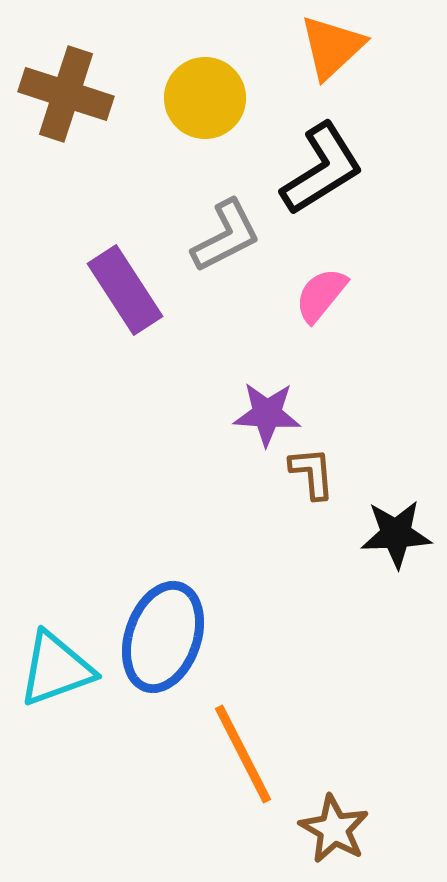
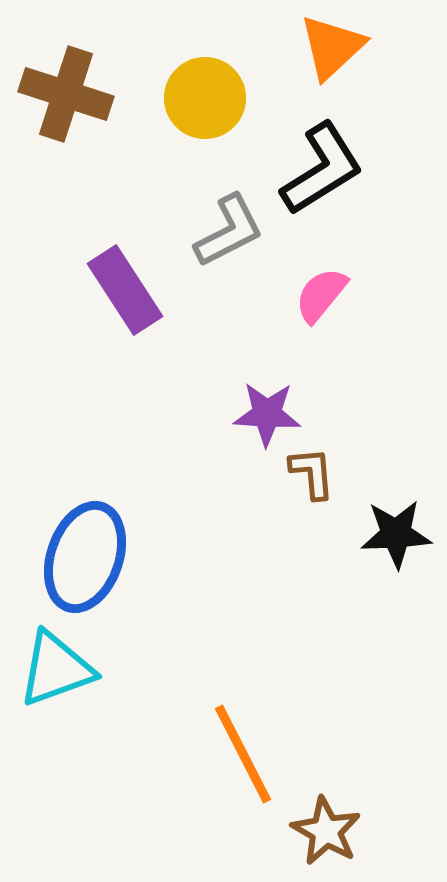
gray L-shape: moved 3 px right, 5 px up
blue ellipse: moved 78 px left, 80 px up
brown star: moved 8 px left, 2 px down
